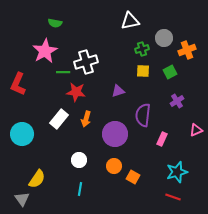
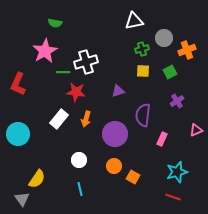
white triangle: moved 4 px right
cyan circle: moved 4 px left
cyan line: rotated 24 degrees counterclockwise
